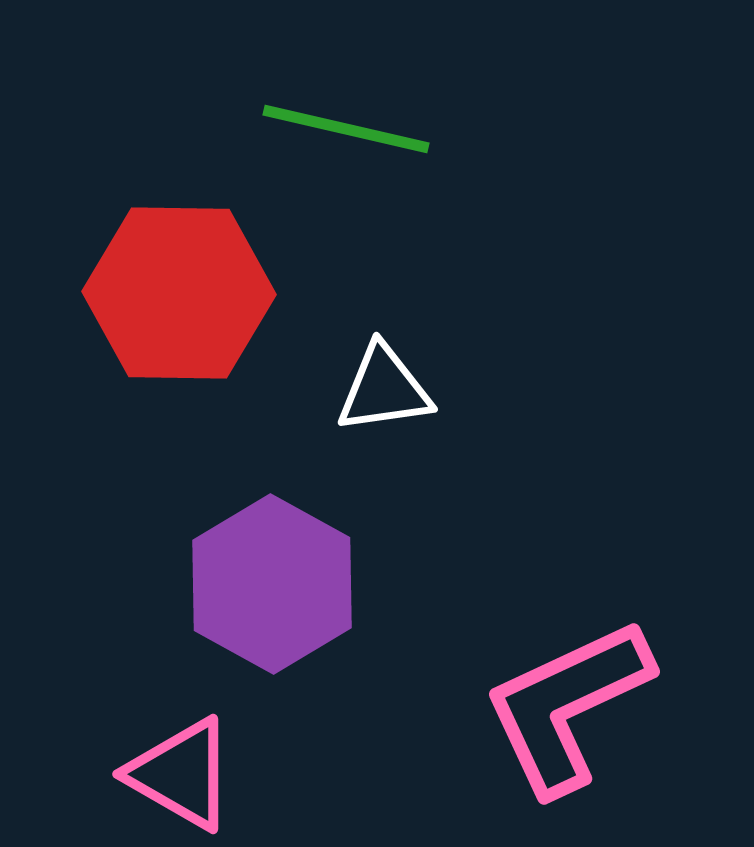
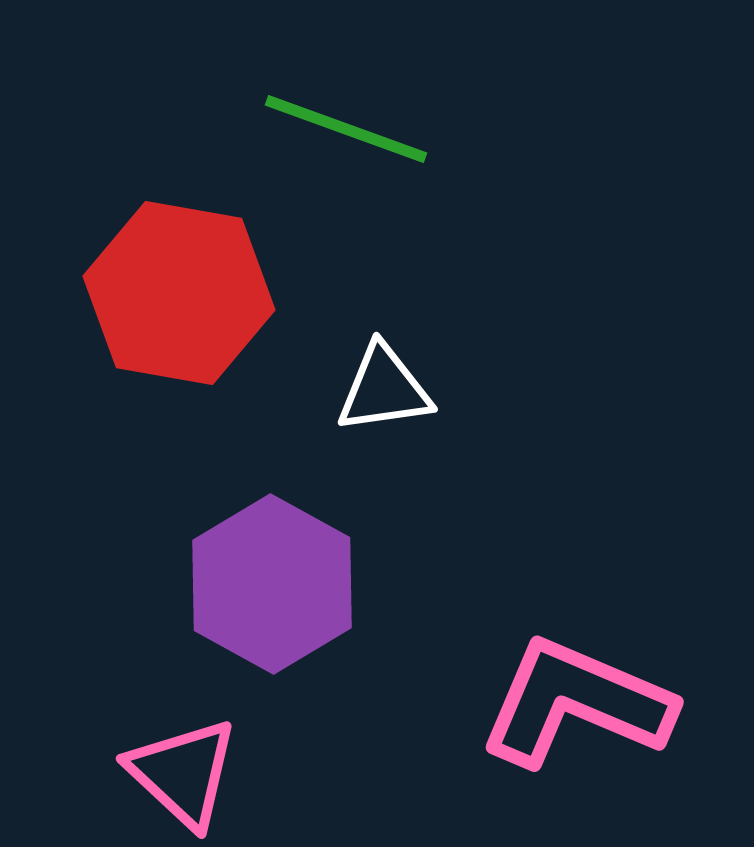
green line: rotated 7 degrees clockwise
red hexagon: rotated 9 degrees clockwise
pink L-shape: moved 9 px right, 3 px up; rotated 48 degrees clockwise
pink triangle: moved 2 px right, 1 px up; rotated 13 degrees clockwise
